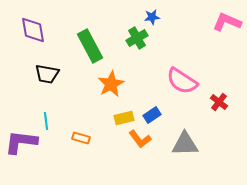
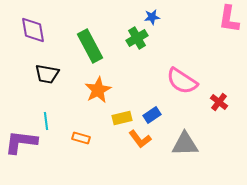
pink L-shape: moved 2 px right, 3 px up; rotated 104 degrees counterclockwise
orange star: moved 13 px left, 6 px down
yellow rectangle: moved 2 px left
